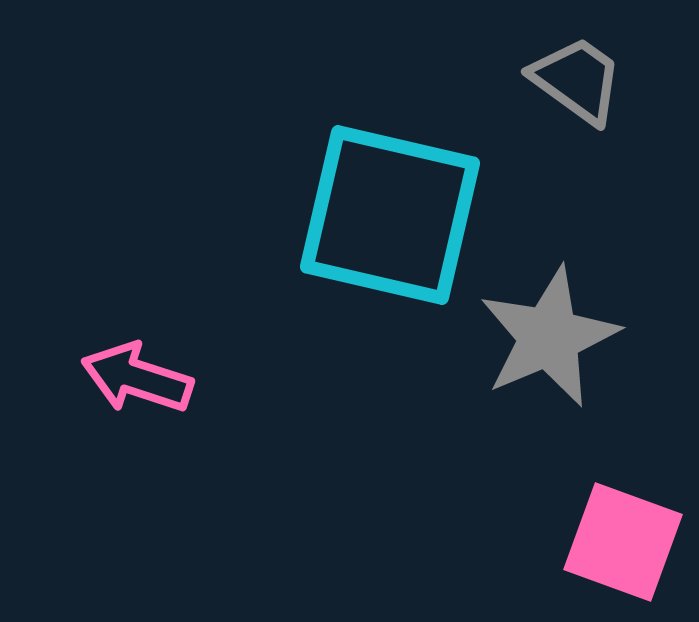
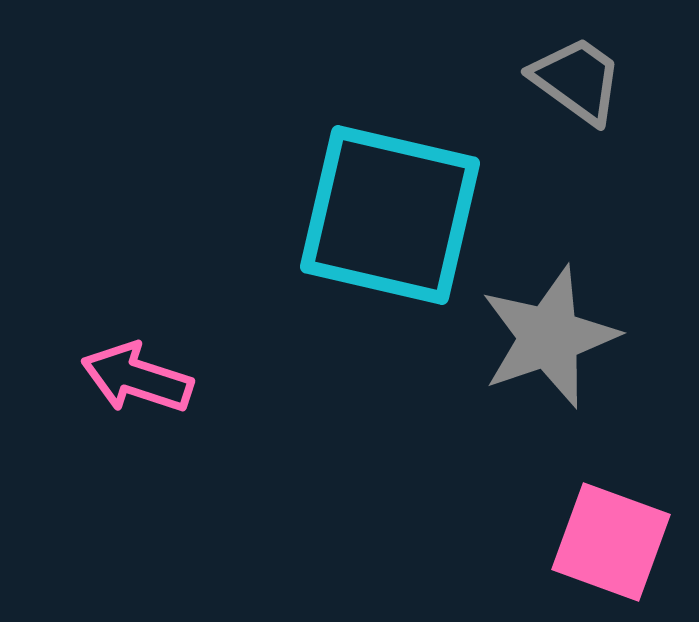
gray star: rotated 4 degrees clockwise
pink square: moved 12 px left
